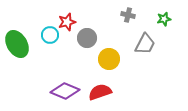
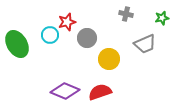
gray cross: moved 2 px left, 1 px up
green star: moved 2 px left, 1 px up
gray trapezoid: rotated 40 degrees clockwise
